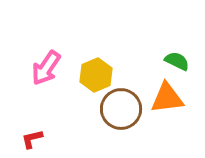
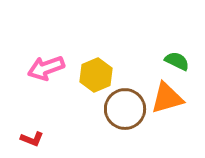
pink arrow: rotated 36 degrees clockwise
orange triangle: rotated 9 degrees counterclockwise
brown circle: moved 4 px right
red L-shape: rotated 145 degrees counterclockwise
